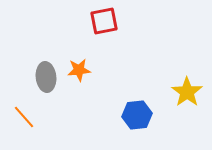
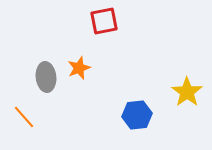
orange star: moved 2 px up; rotated 15 degrees counterclockwise
